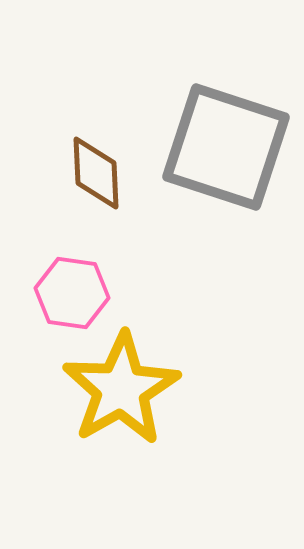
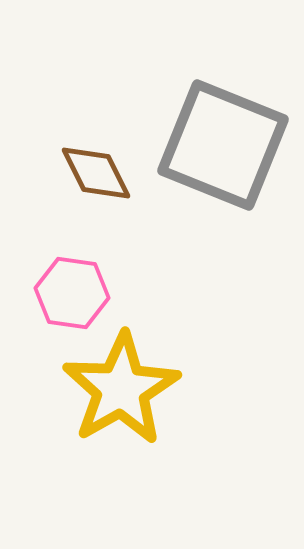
gray square: moved 3 px left, 2 px up; rotated 4 degrees clockwise
brown diamond: rotated 24 degrees counterclockwise
